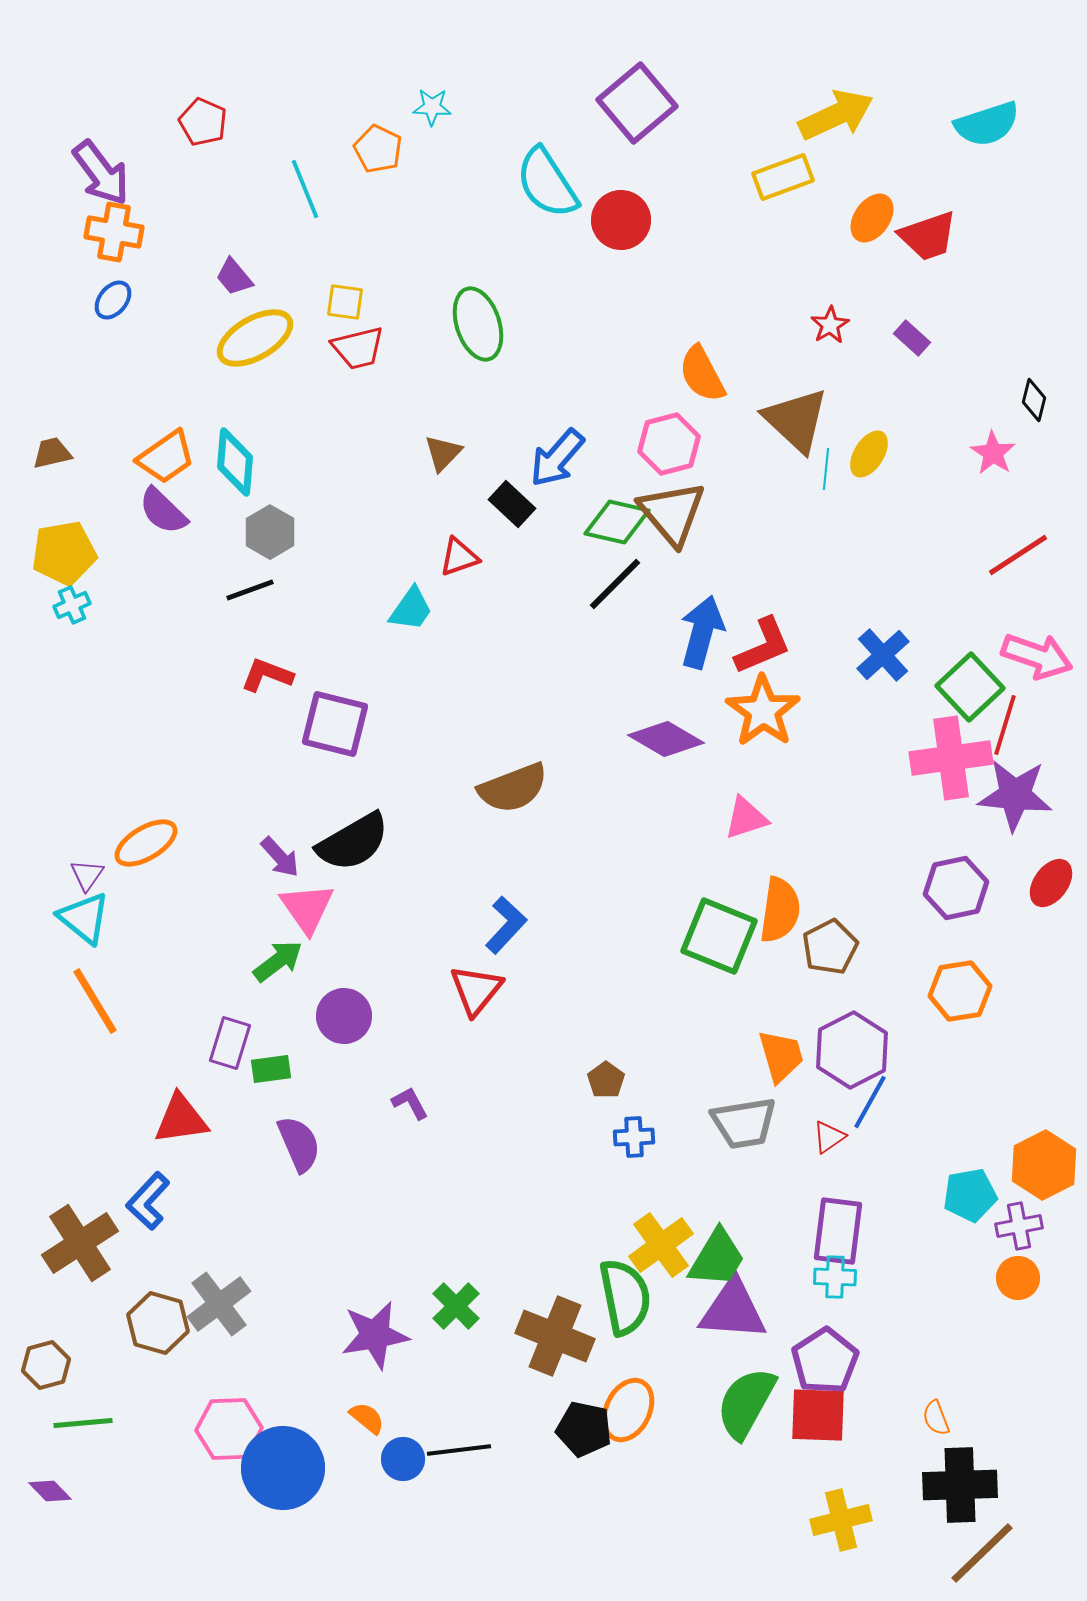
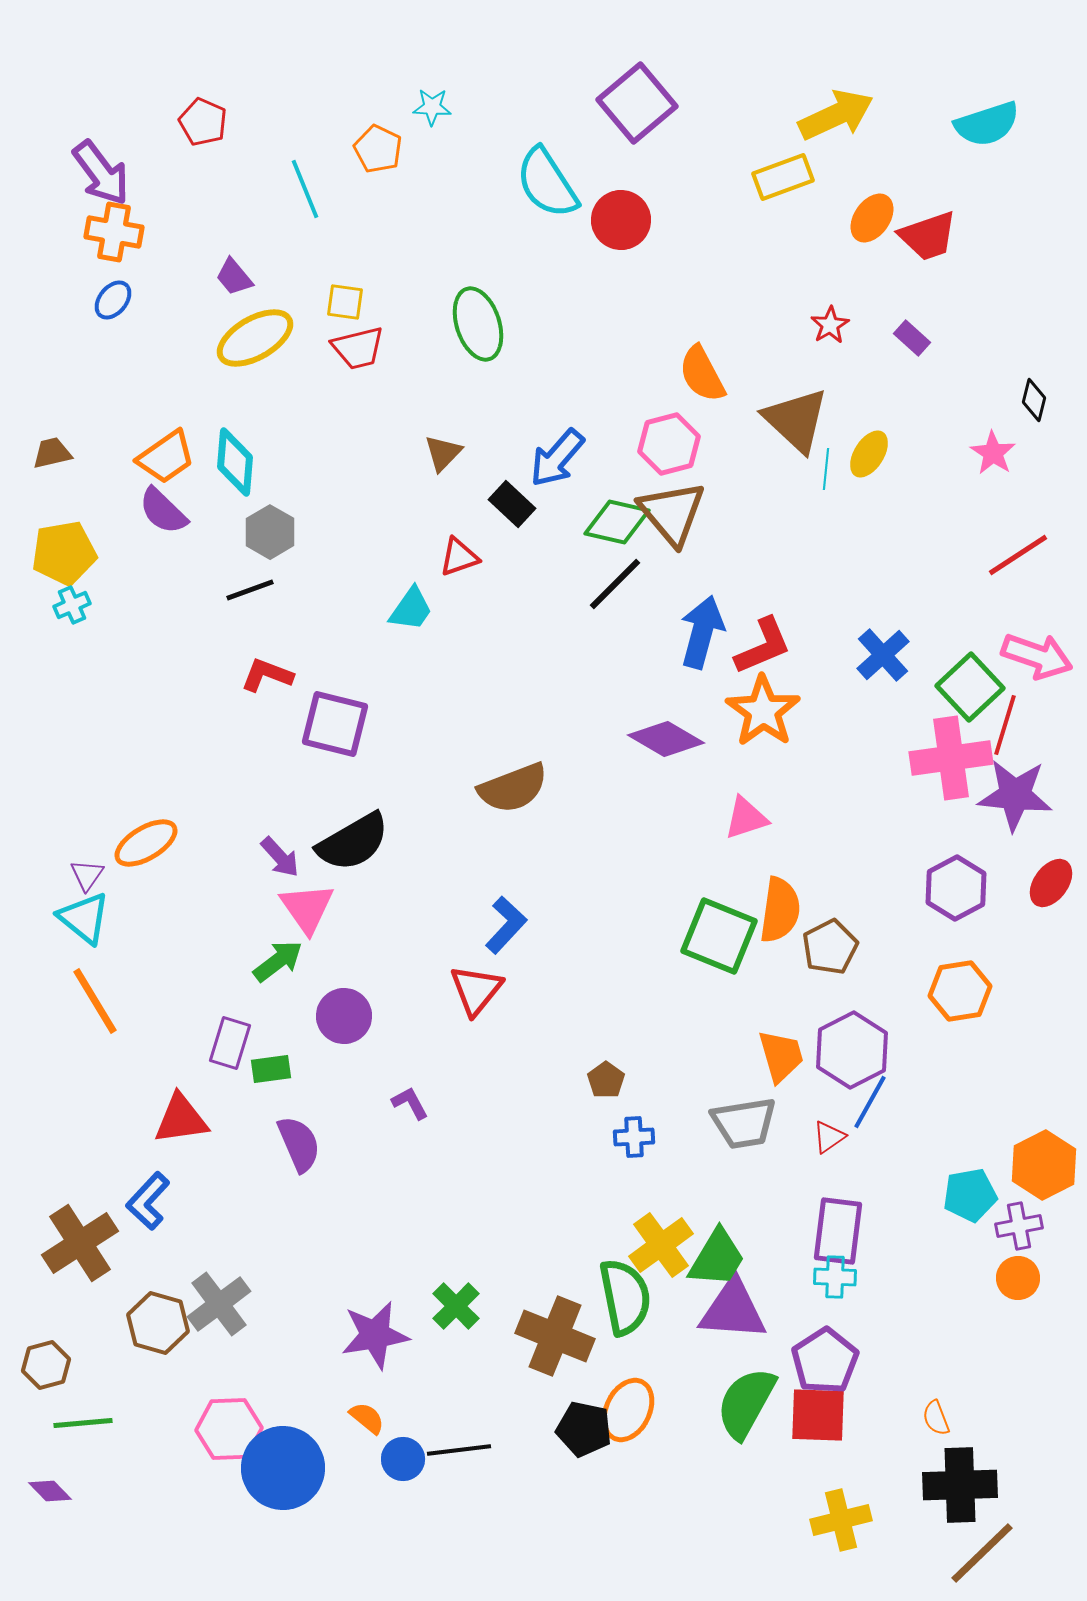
purple hexagon at (956, 888): rotated 16 degrees counterclockwise
